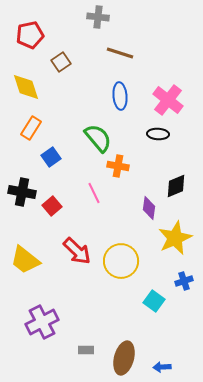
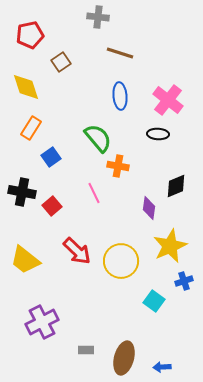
yellow star: moved 5 px left, 8 px down
